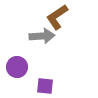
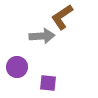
brown L-shape: moved 5 px right
purple square: moved 3 px right, 3 px up
